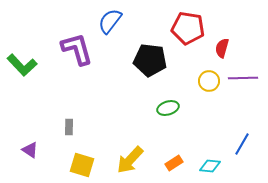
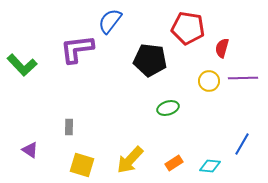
purple L-shape: rotated 81 degrees counterclockwise
